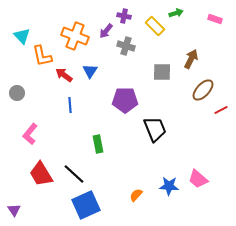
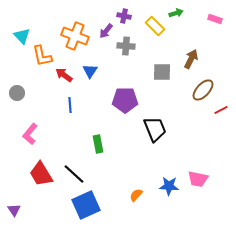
gray cross: rotated 12 degrees counterclockwise
pink trapezoid: rotated 30 degrees counterclockwise
